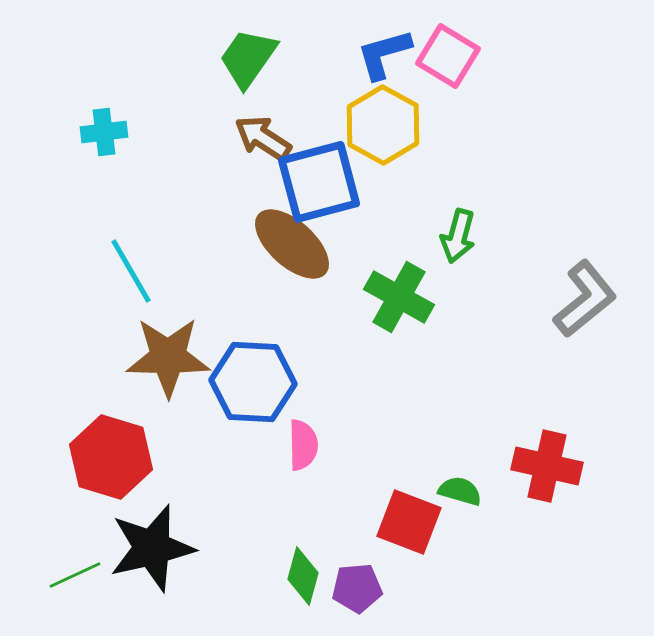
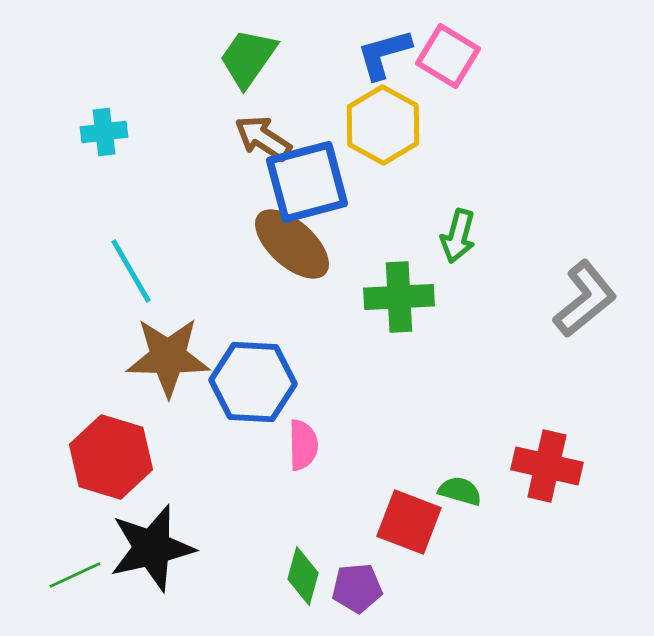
blue square: moved 12 px left
green cross: rotated 32 degrees counterclockwise
